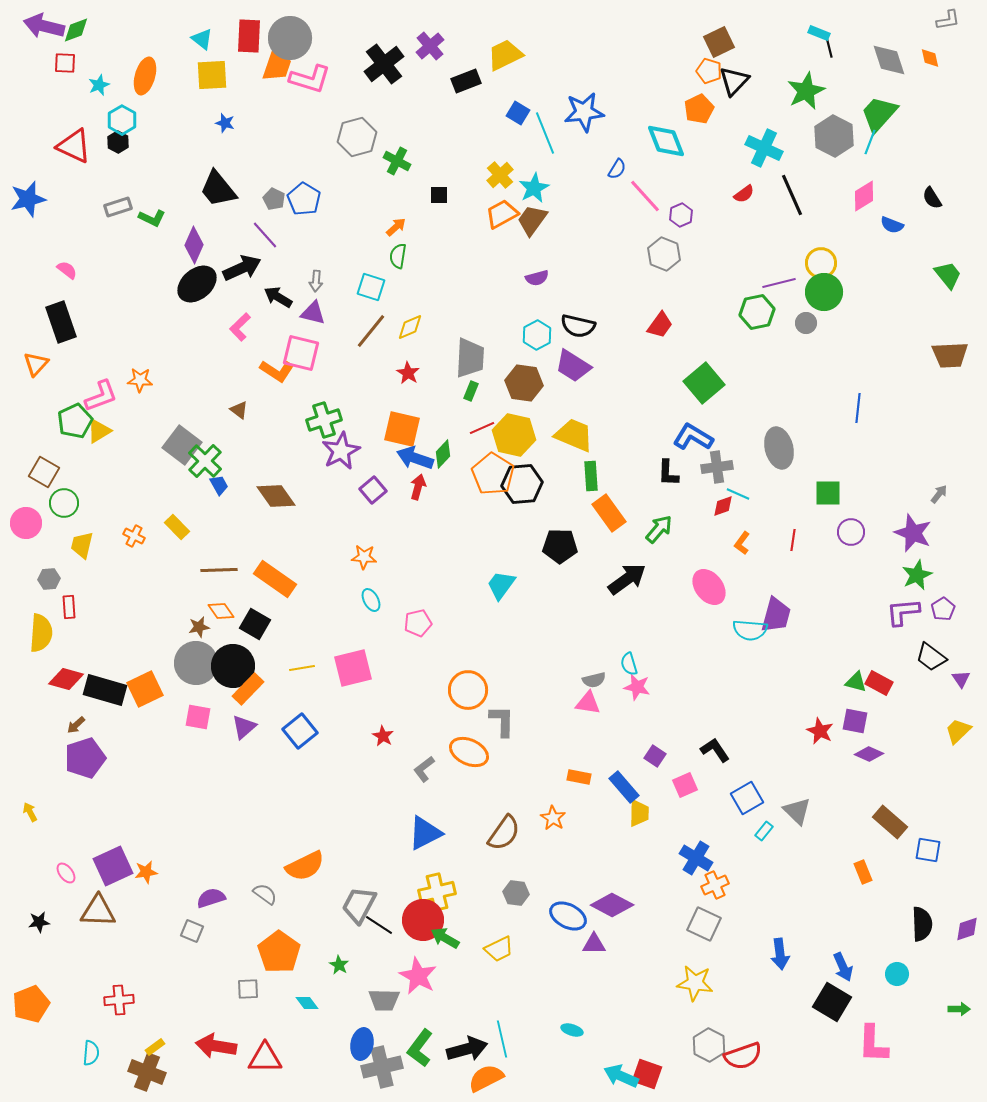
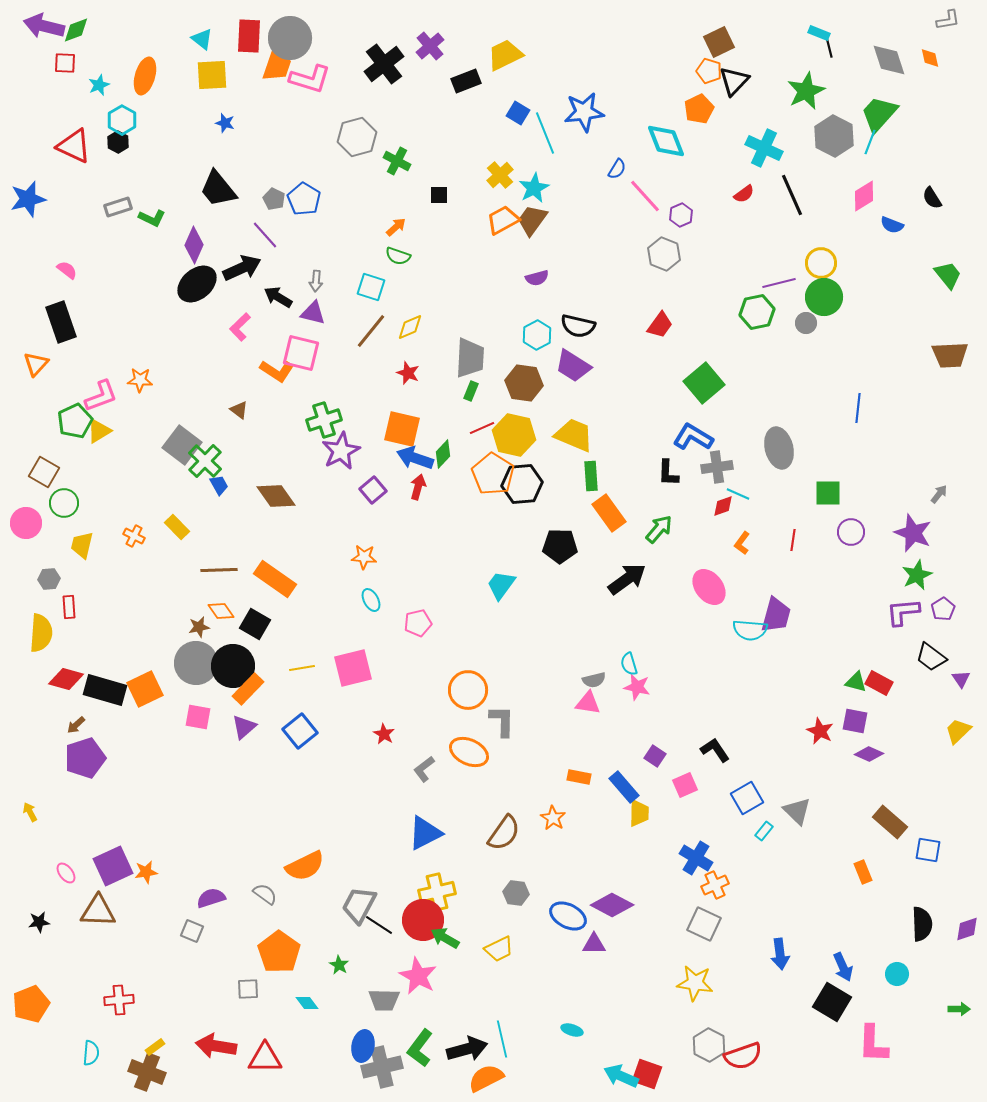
orange trapezoid at (502, 214): moved 1 px right, 6 px down
green semicircle at (398, 256): rotated 80 degrees counterclockwise
green circle at (824, 292): moved 5 px down
red star at (408, 373): rotated 10 degrees counterclockwise
red star at (383, 736): moved 1 px right, 2 px up
blue ellipse at (362, 1044): moved 1 px right, 2 px down
